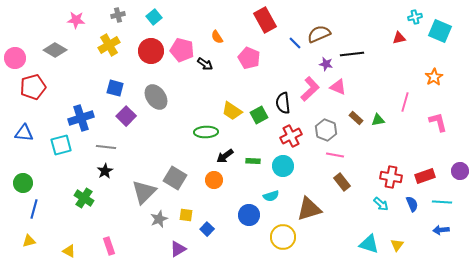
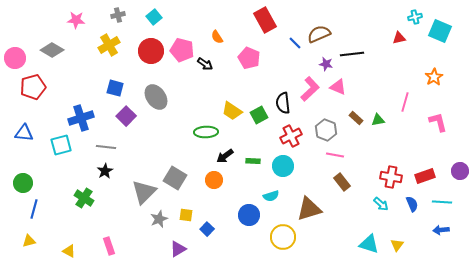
gray diamond at (55, 50): moved 3 px left
